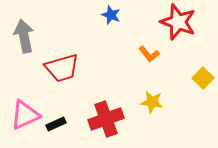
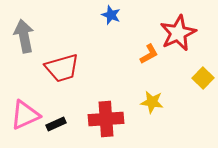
red star: moved 11 px down; rotated 27 degrees clockwise
orange L-shape: rotated 80 degrees counterclockwise
red cross: rotated 16 degrees clockwise
